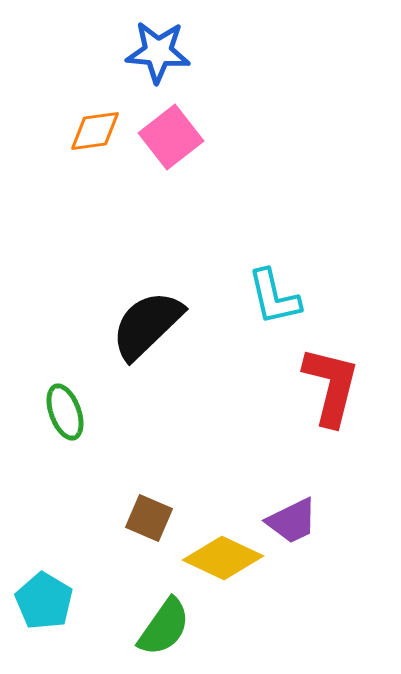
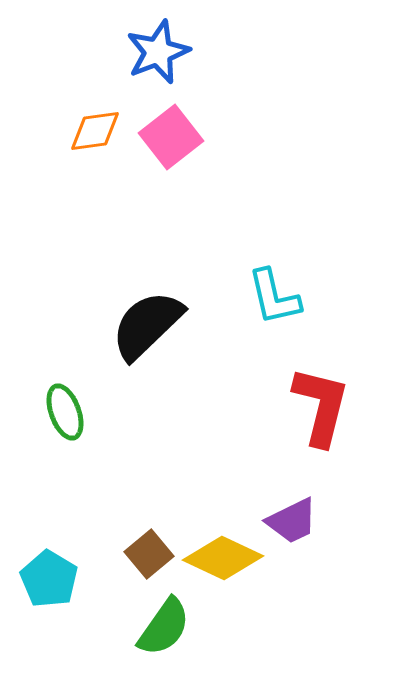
blue star: rotated 26 degrees counterclockwise
red L-shape: moved 10 px left, 20 px down
brown square: moved 36 px down; rotated 27 degrees clockwise
cyan pentagon: moved 5 px right, 22 px up
